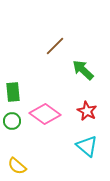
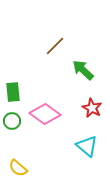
red star: moved 5 px right, 3 px up
yellow semicircle: moved 1 px right, 2 px down
